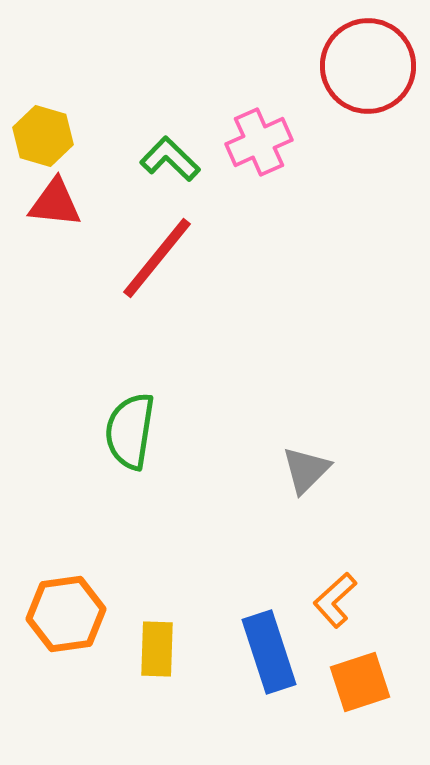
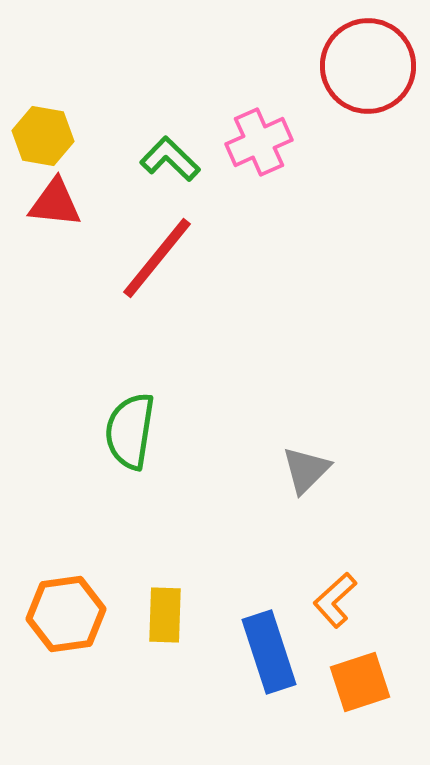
yellow hexagon: rotated 6 degrees counterclockwise
yellow rectangle: moved 8 px right, 34 px up
